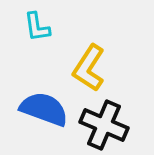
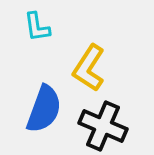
blue semicircle: rotated 90 degrees clockwise
black cross: moved 1 px left, 1 px down
